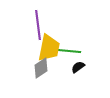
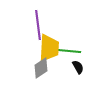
yellow trapezoid: rotated 8 degrees counterclockwise
black semicircle: rotated 96 degrees clockwise
